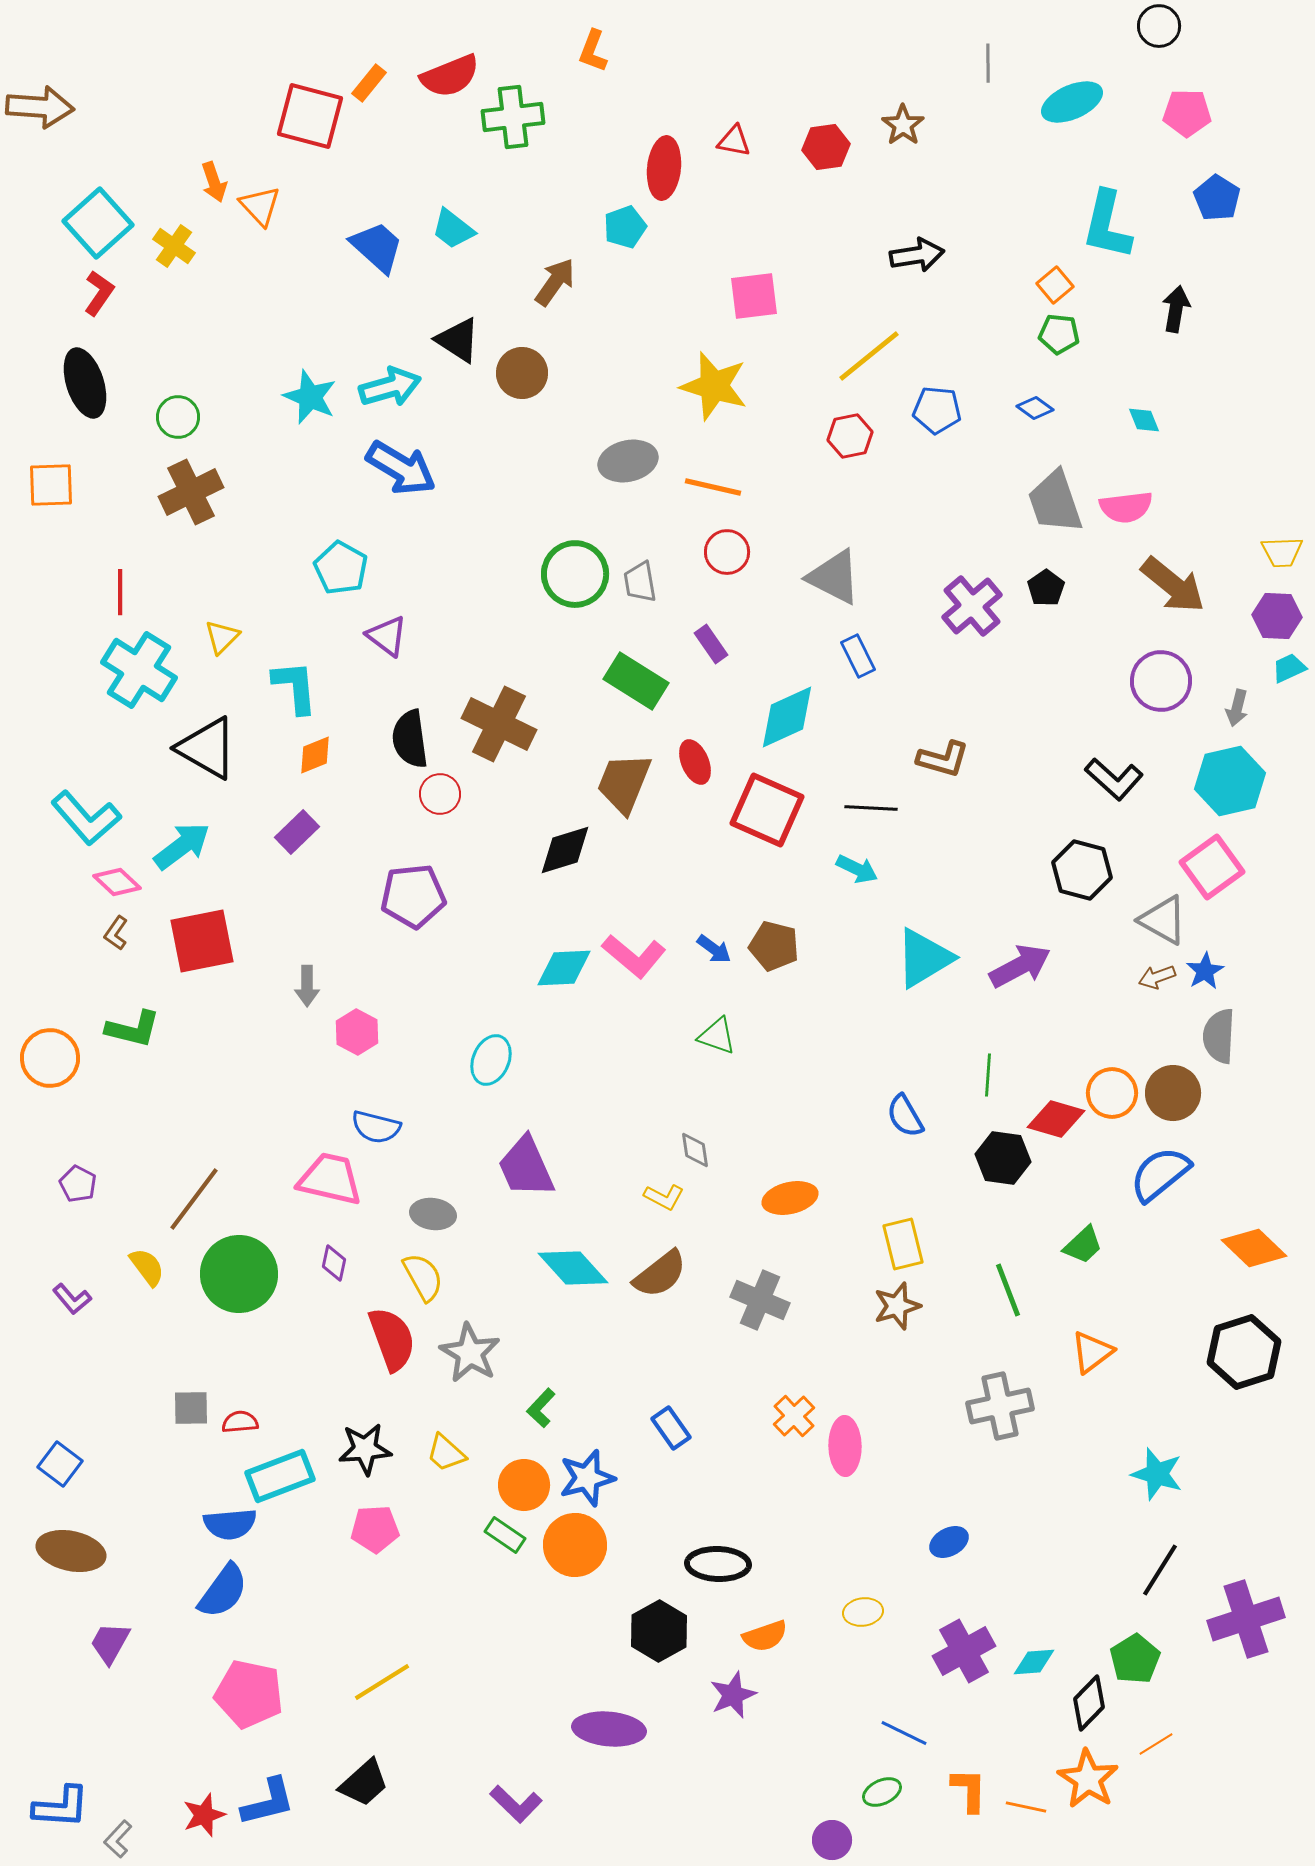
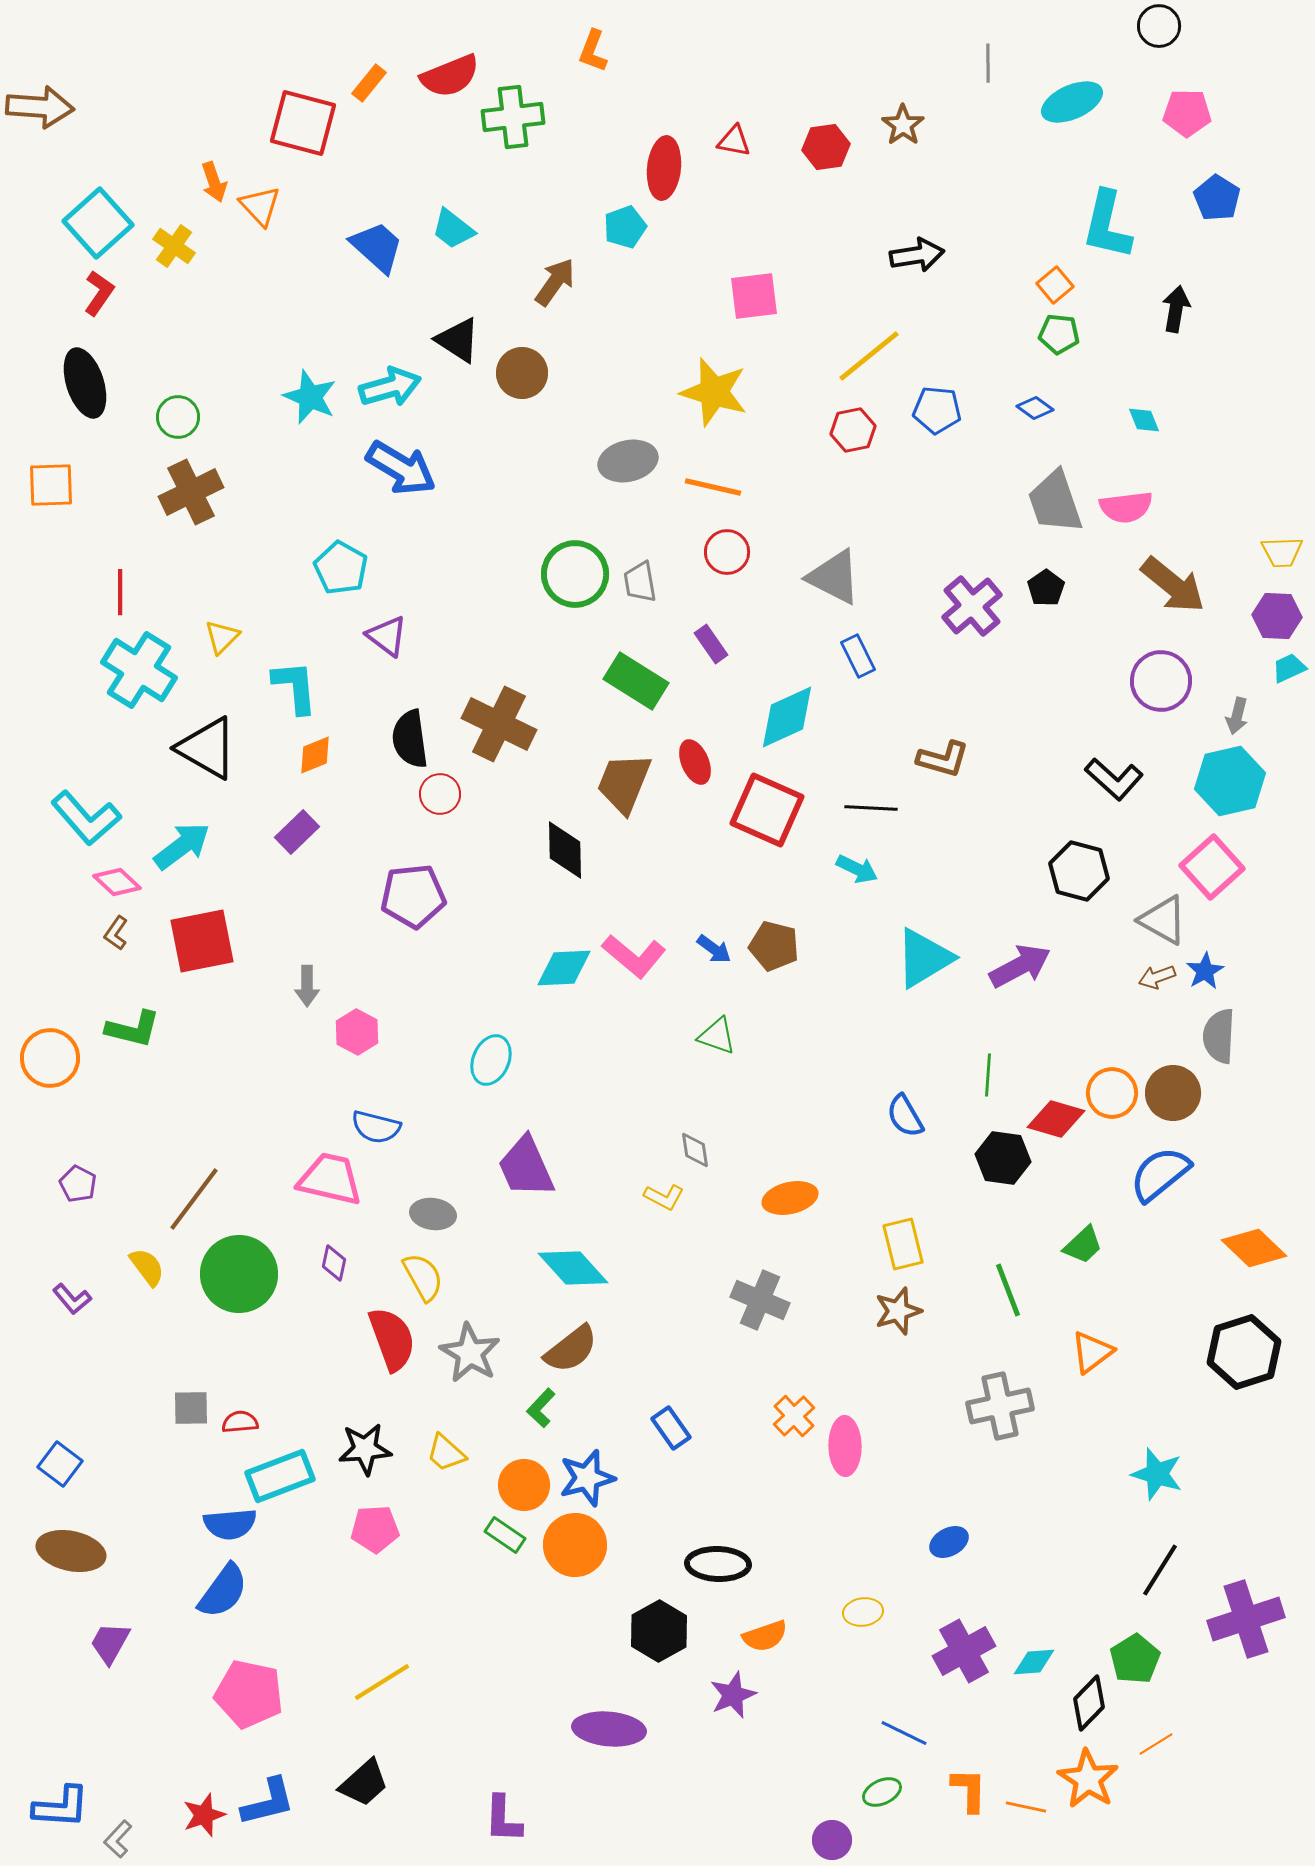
red square at (310, 116): moved 7 px left, 7 px down
yellow star at (714, 386): moved 6 px down
red hexagon at (850, 436): moved 3 px right, 6 px up
gray arrow at (1237, 708): moved 8 px down
black diamond at (565, 850): rotated 74 degrees counterclockwise
pink square at (1212, 867): rotated 6 degrees counterclockwise
black hexagon at (1082, 870): moved 3 px left, 1 px down
brown semicircle at (660, 1274): moved 89 px left, 75 px down
brown star at (897, 1306): moved 1 px right, 5 px down
purple L-shape at (516, 1804): moved 13 px left, 15 px down; rotated 48 degrees clockwise
